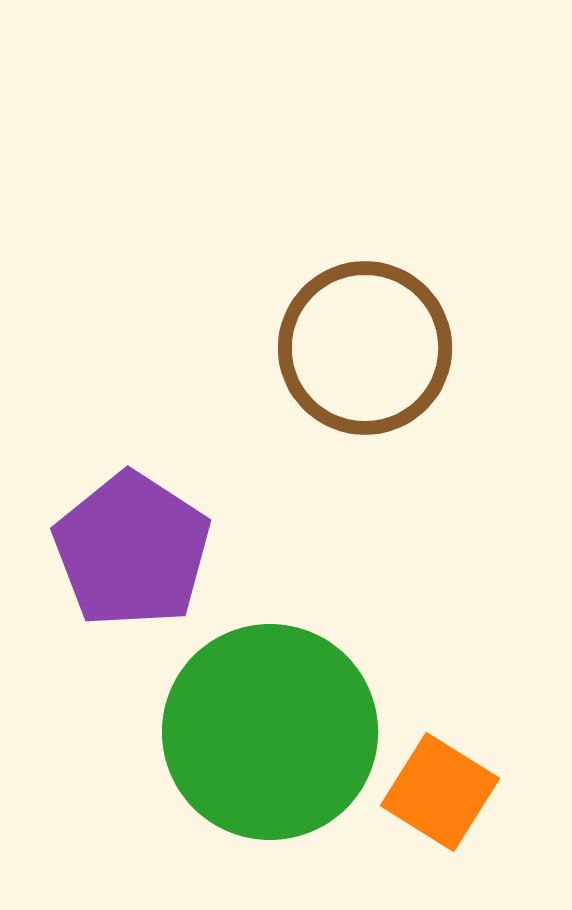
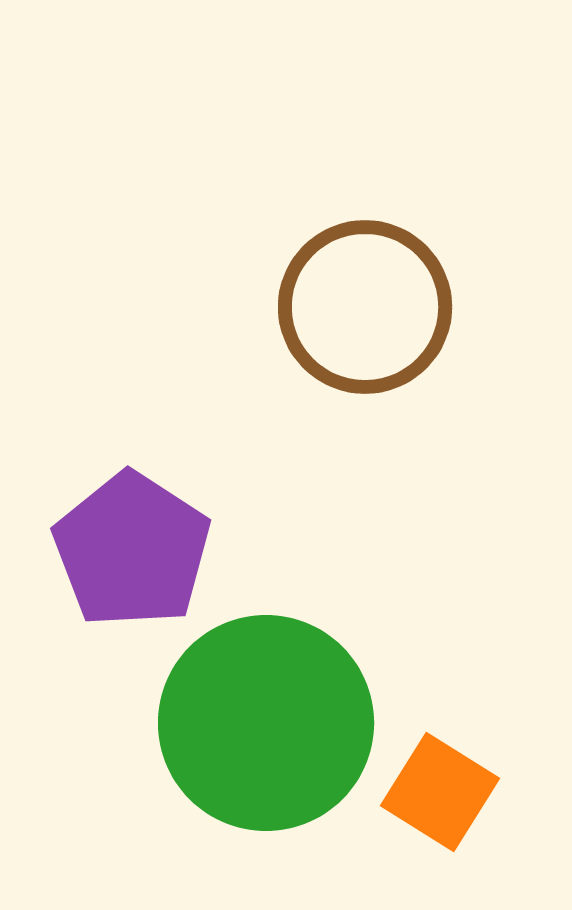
brown circle: moved 41 px up
green circle: moved 4 px left, 9 px up
